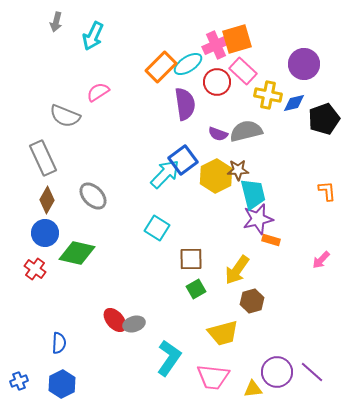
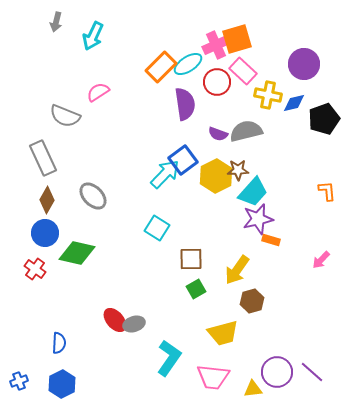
cyan trapezoid at (253, 194): moved 2 px up; rotated 56 degrees clockwise
